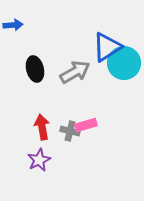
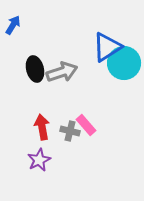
blue arrow: rotated 54 degrees counterclockwise
gray arrow: moved 13 px left; rotated 12 degrees clockwise
pink rectangle: rotated 65 degrees clockwise
